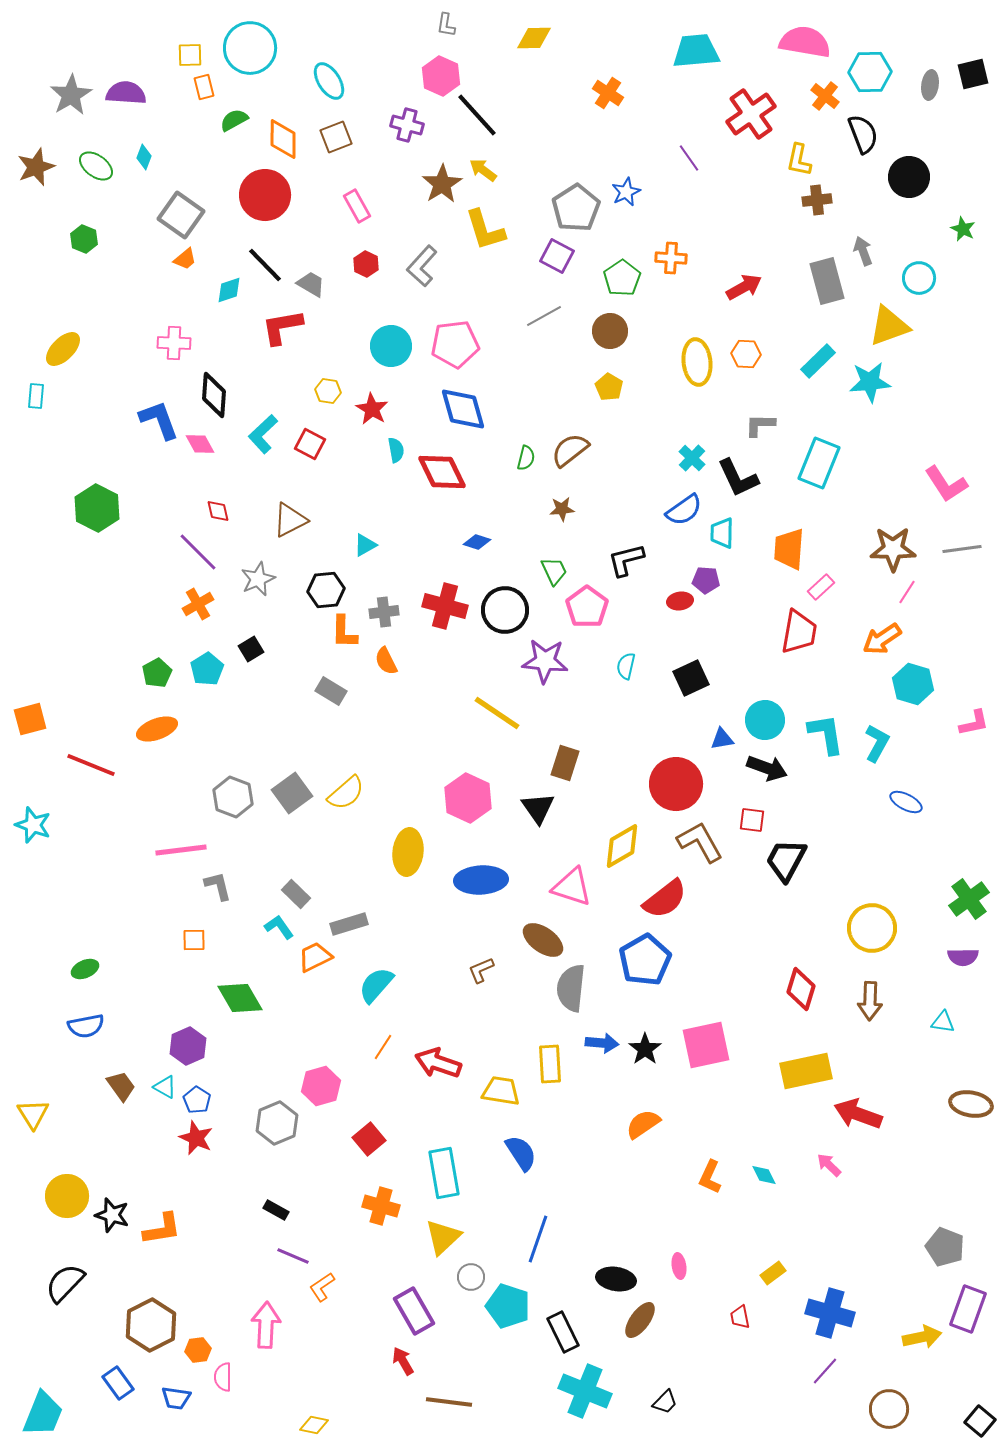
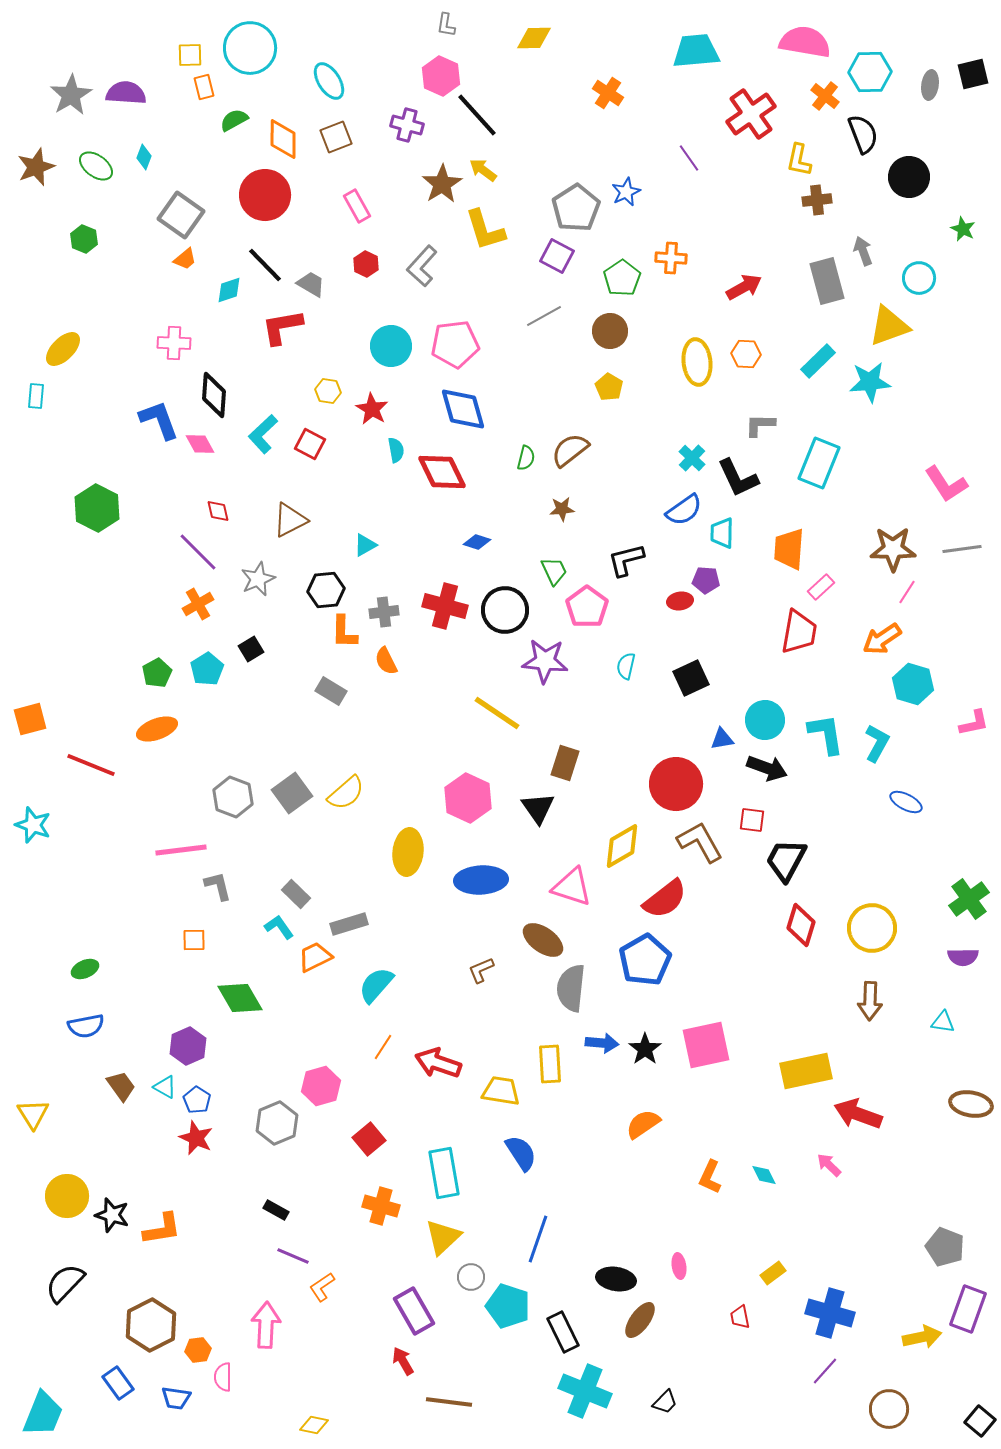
red diamond at (801, 989): moved 64 px up
